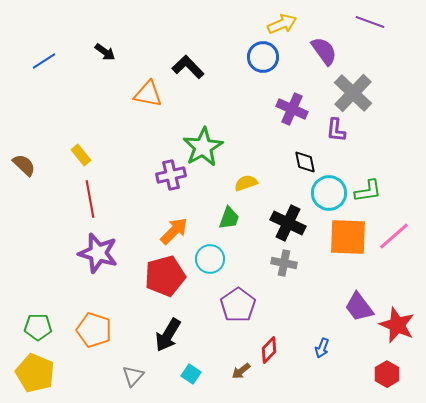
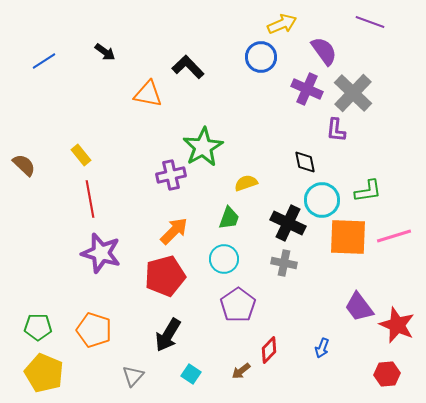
blue circle at (263, 57): moved 2 px left
purple cross at (292, 109): moved 15 px right, 20 px up
cyan circle at (329, 193): moved 7 px left, 7 px down
pink line at (394, 236): rotated 24 degrees clockwise
purple star at (98, 253): moved 3 px right
cyan circle at (210, 259): moved 14 px right
yellow pentagon at (35, 373): moved 9 px right
red hexagon at (387, 374): rotated 25 degrees clockwise
